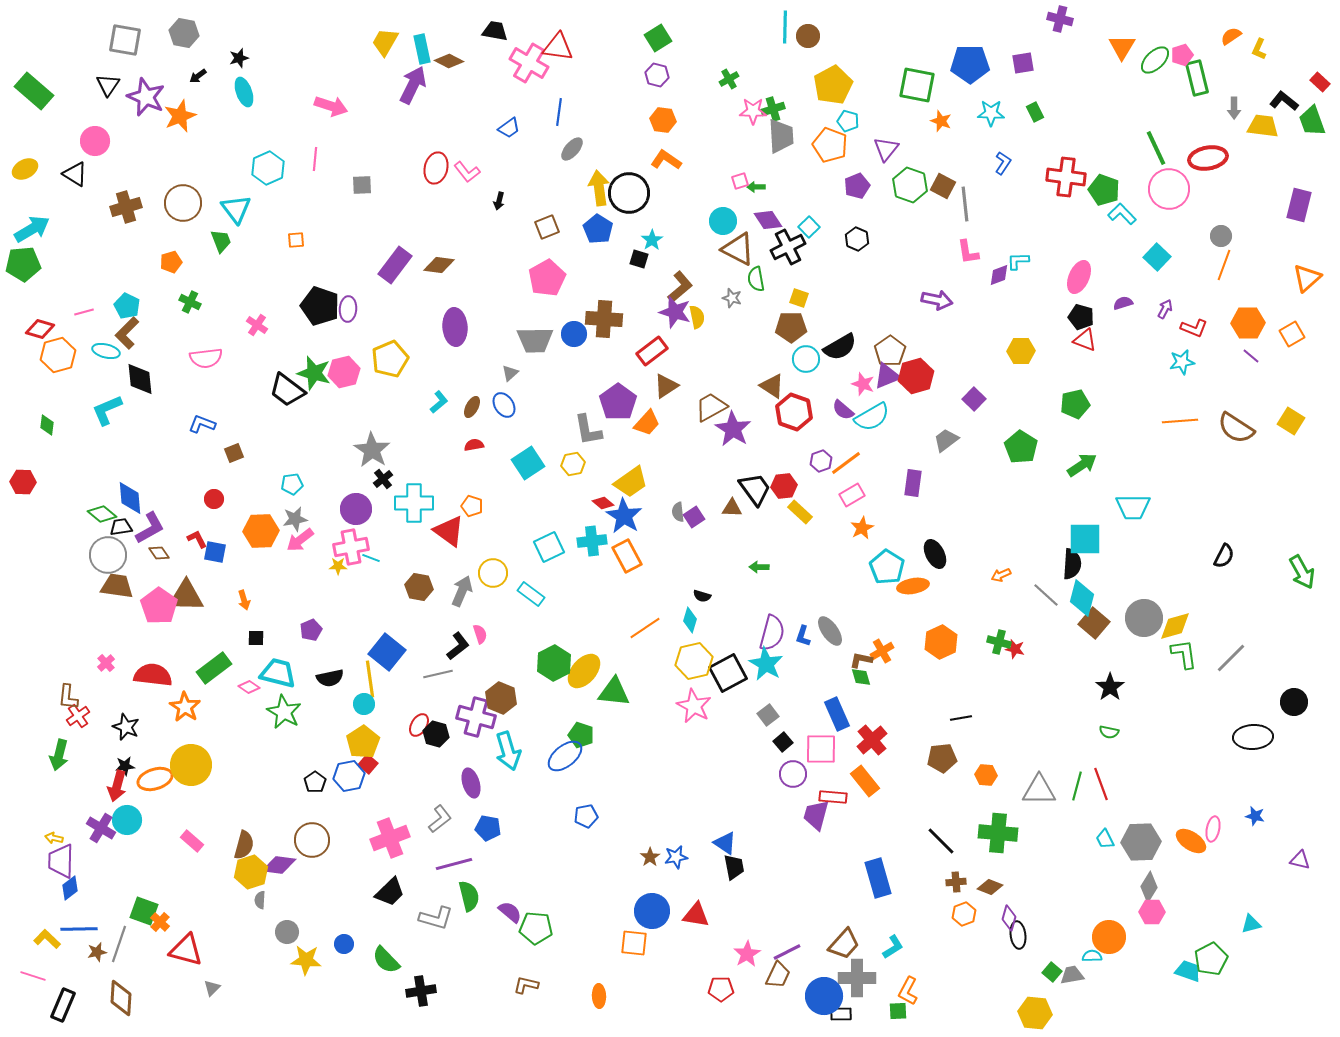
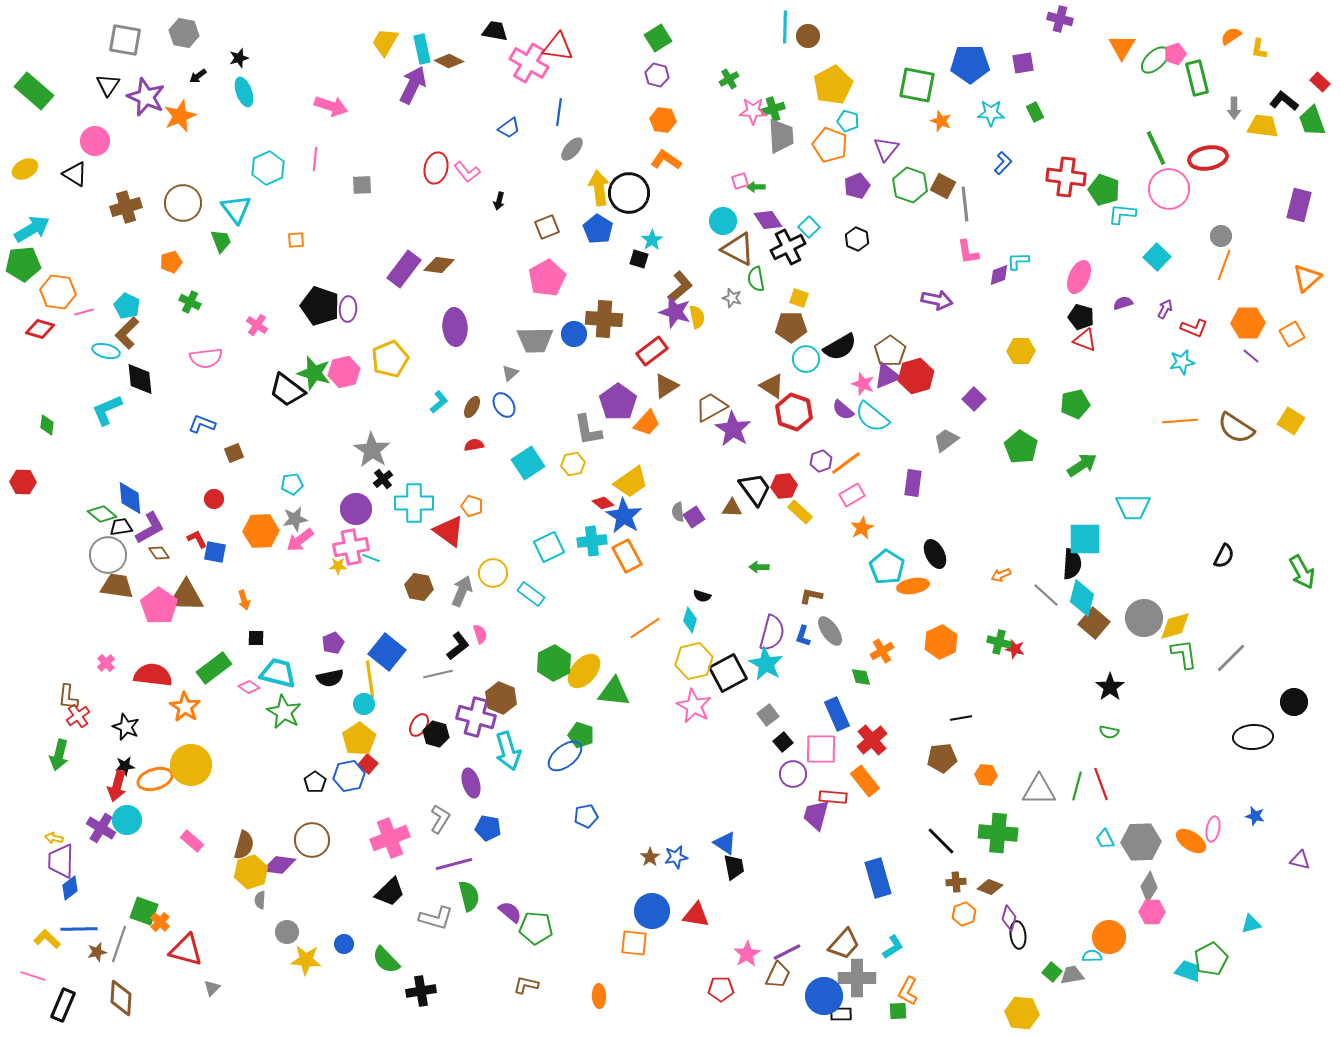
yellow L-shape at (1259, 49): rotated 15 degrees counterclockwise
pink pentagon at (1182, 55): moved 7 px left, 1 px up
blue L-shape at (1003, 163): rotated 10 degrees clockwise
cyan L-shape at (1122, 214): rotated 40 degrees counterclockwise
purple rectangle at (395, 265): moved 9 px right, 4 px down
orange hexagon at (58, 355): moved 63 px up; rotated 24 degrees clockwise
cyan semicircle at (872, 417): rotated 69 degrees clockwise
purple pentagon at (311, 630): moved 22 px right, 13 px down
brown L-shape at (861, 660): moved 50 px left, 64 px up
yellow pentagon at (363, 742): moved 4 px left, 3 px up
gray L-shape at (440, 819): rotated 20 degrees counterclockwise
yellow hexagon at (1035, 1013): moved 13 px left
